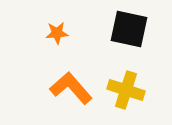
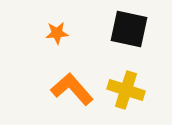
orange L-shape: moved 1 px right, 1 px down
